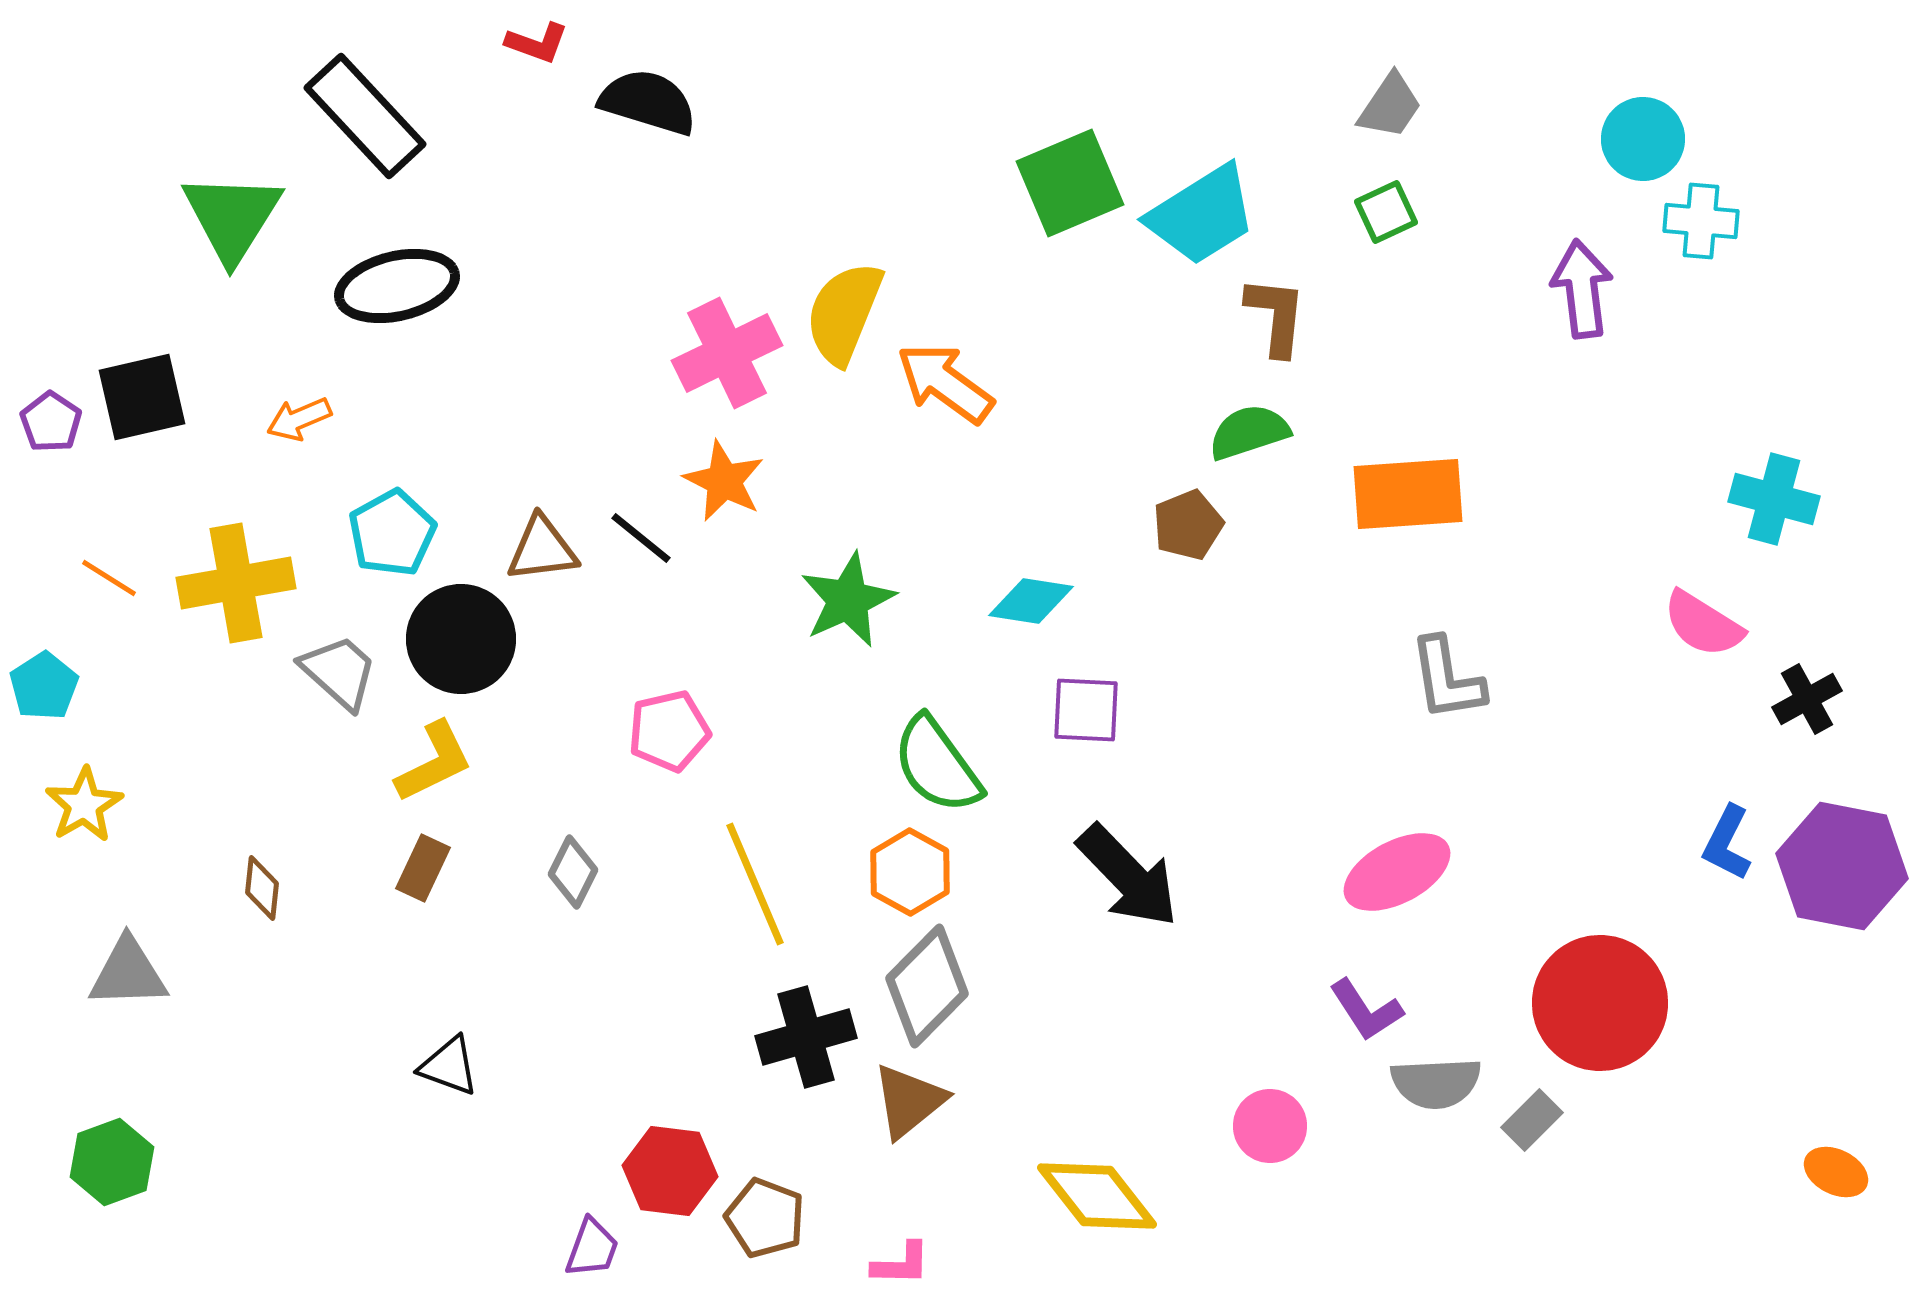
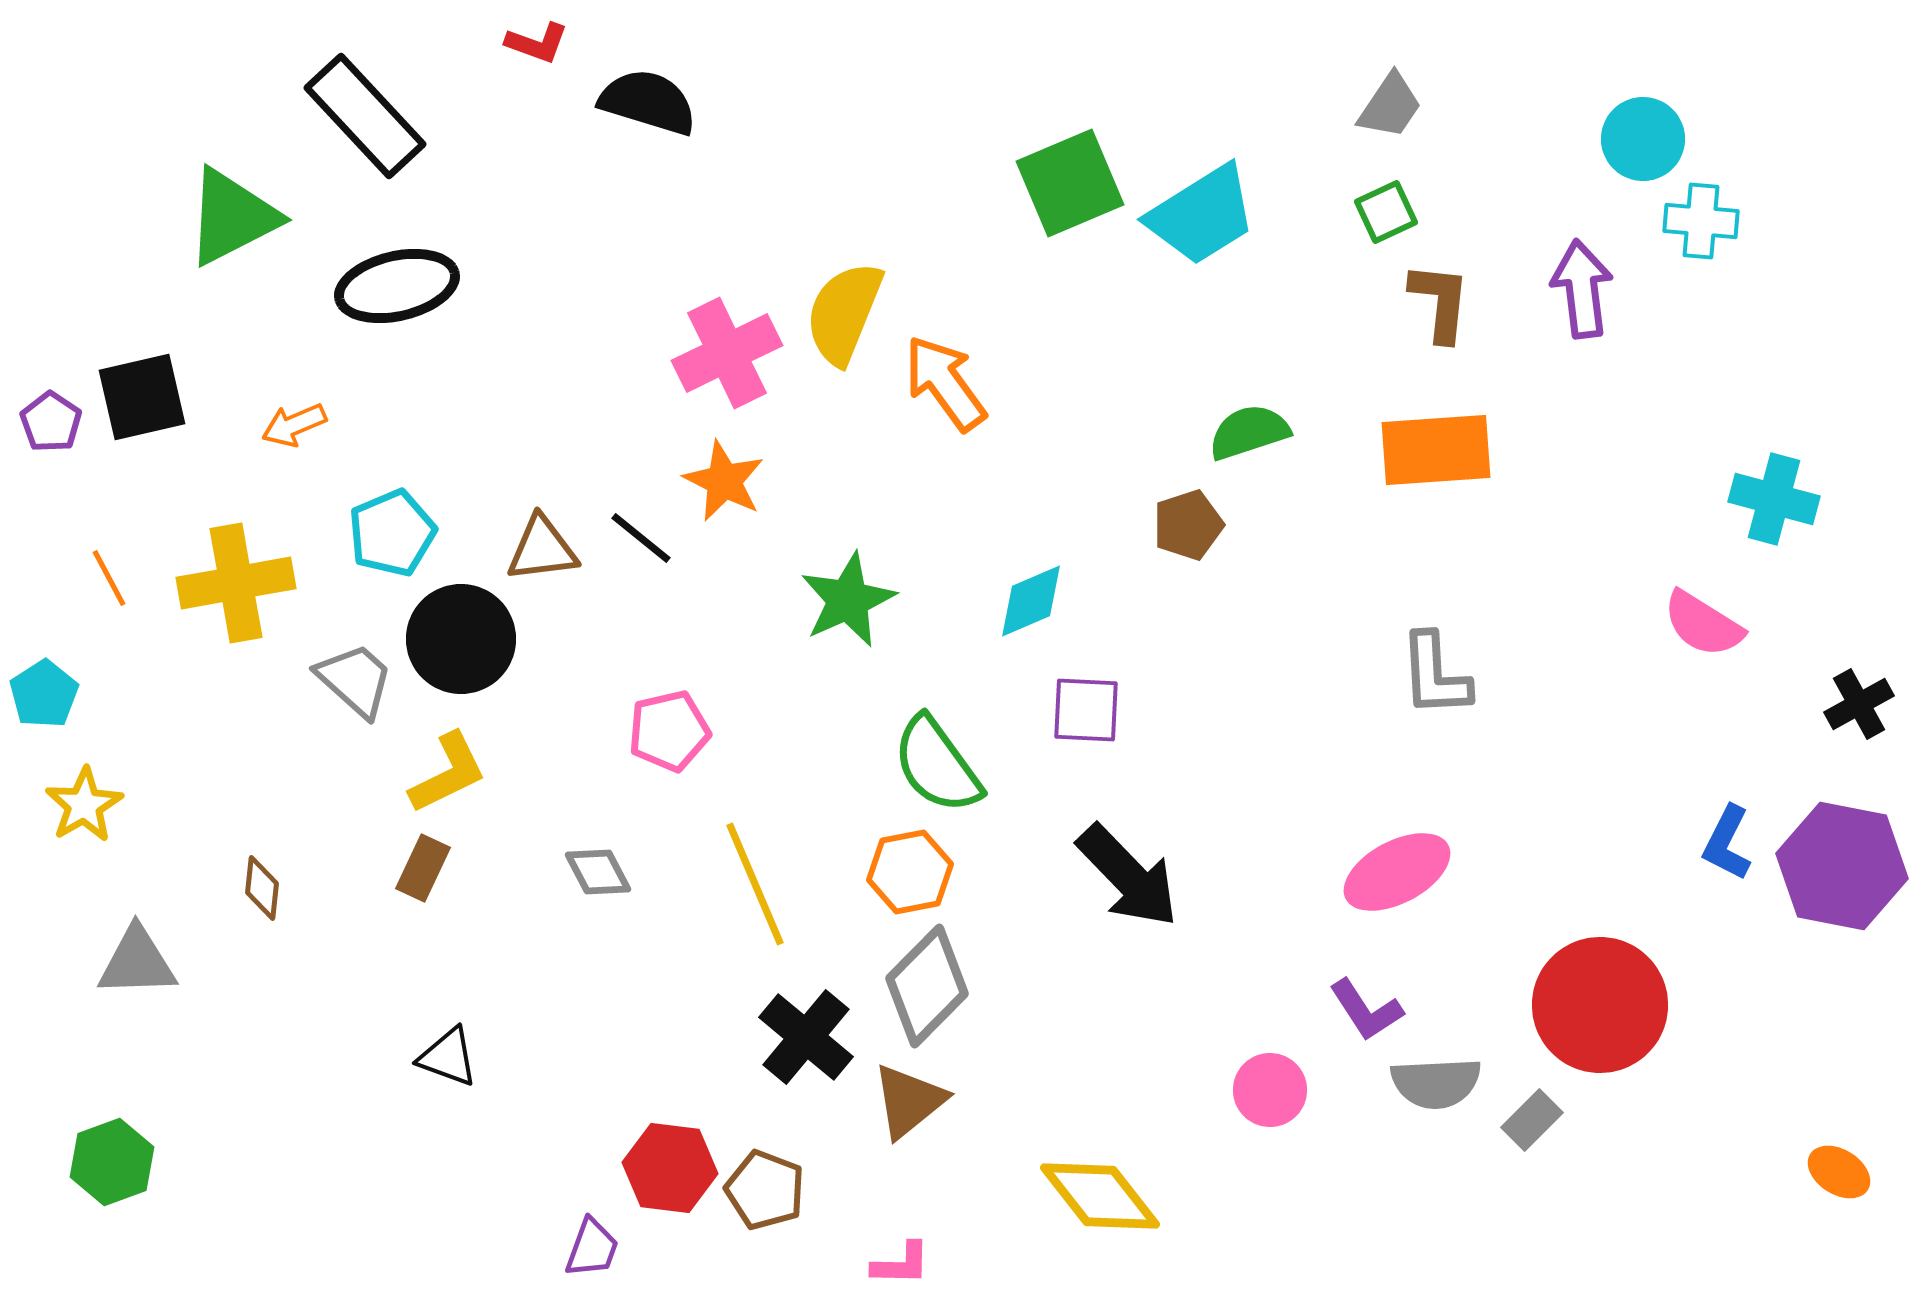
green triangle at (232, 217): rotated 31 degrees clockwise
brown L-shape at (1276, 316): moved 164 px right, 14 px up
orange arrow at (945, 383): rotated 18 degrees clockwise
orange arrow at (299, 419): moved 5 px left, 6 px down
orange rectangle at (1408, 494): moved 28 px right, 44 px up
brown pentagon at (1188, 525): rotated 4 degrees clockwise
cyan pentagon at (392, 533): rotated 6 degrees clockwise
orange line at (109, 578): rotated 30 degrees clockwise
cyan diamond at (1031, 601): rotated 32 degrees counterclockwise
gray trapezoid at (339, 672): moved 16 px right, 8 px down
gray L-shape at (1447, 679): moved 12 px left, 4 px up; rotated 6 degrees clockwise
cyan pentagon at (44, 686): moved 8 px down
black cross at (1807, 699): moved 52 px right, 5 px down
yellow L-shape at (434, 762): moved 14 px right, 11 px down
gray diamond at (573, 872): moved 25 px right; rotated 54 degrees counterclockwise
orange hexagon at (910, 872): rotated 20 degrees clockwise
gray triangle at (128, 973): moved 9 px right, 11 px up
red circle at (1600, 1003): moved 2 px down
black cross at (806, 1037): rotated 34 degrees counterclockwise
black triangle at (449, 1066): moved 1 px left, 9 px up
pink circle at (1270, 1126): moved 36 px up
red hexagon at (670, 1171): moved 3 px up
orange ellipse at (1836, 1172): moved 3 px right; rotated 6 degrees clockwise
yellow diamond at (1097, 1196): moved 3 px right
brown pentagon at (765, 1218): moved 28 px up
